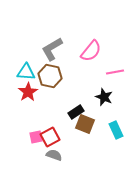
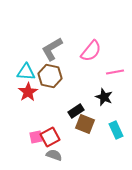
black rectangle: moved 1 px up
